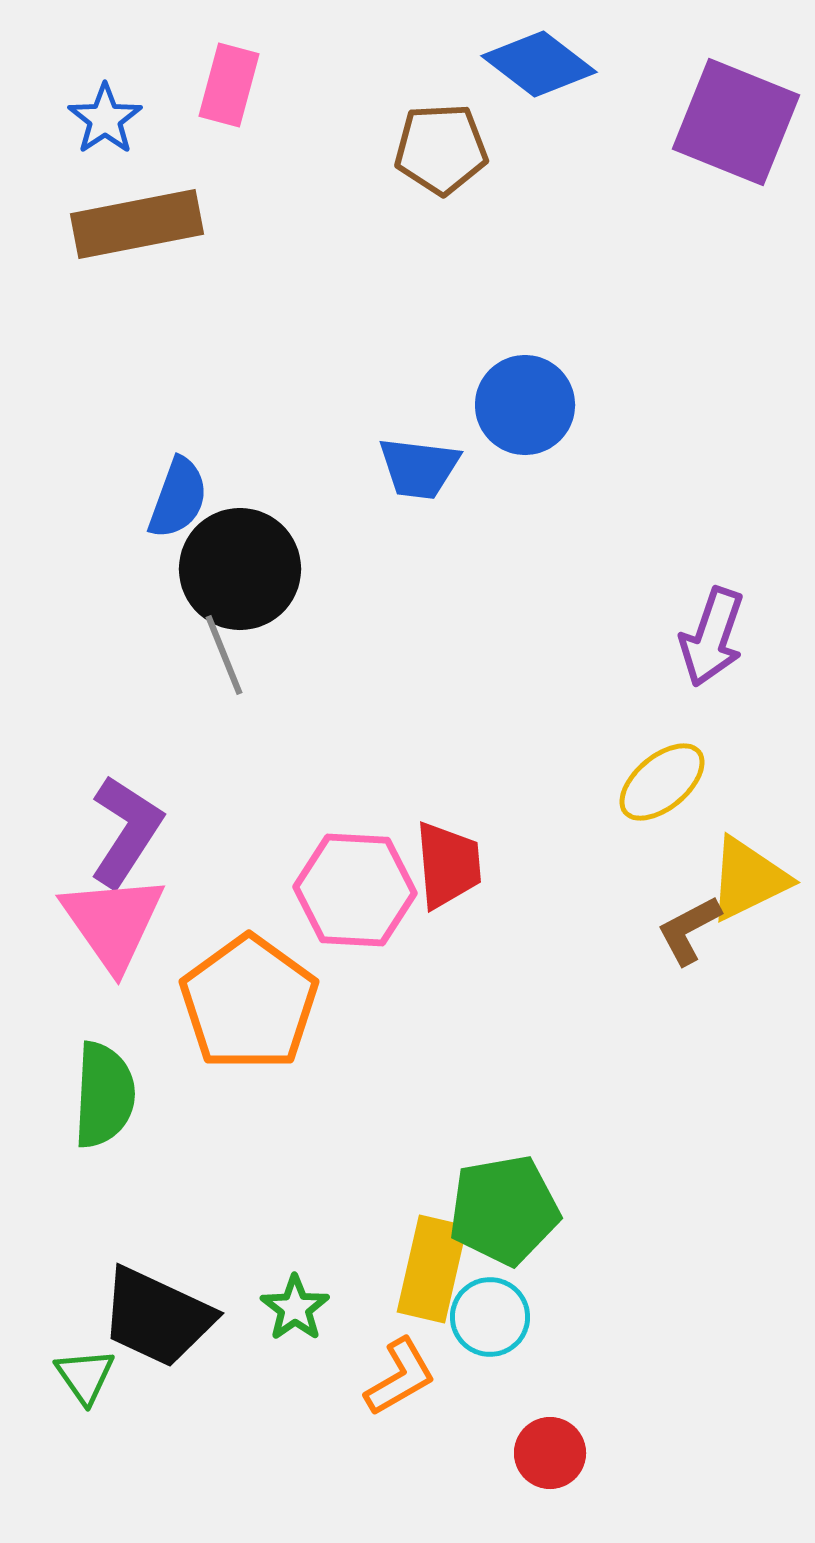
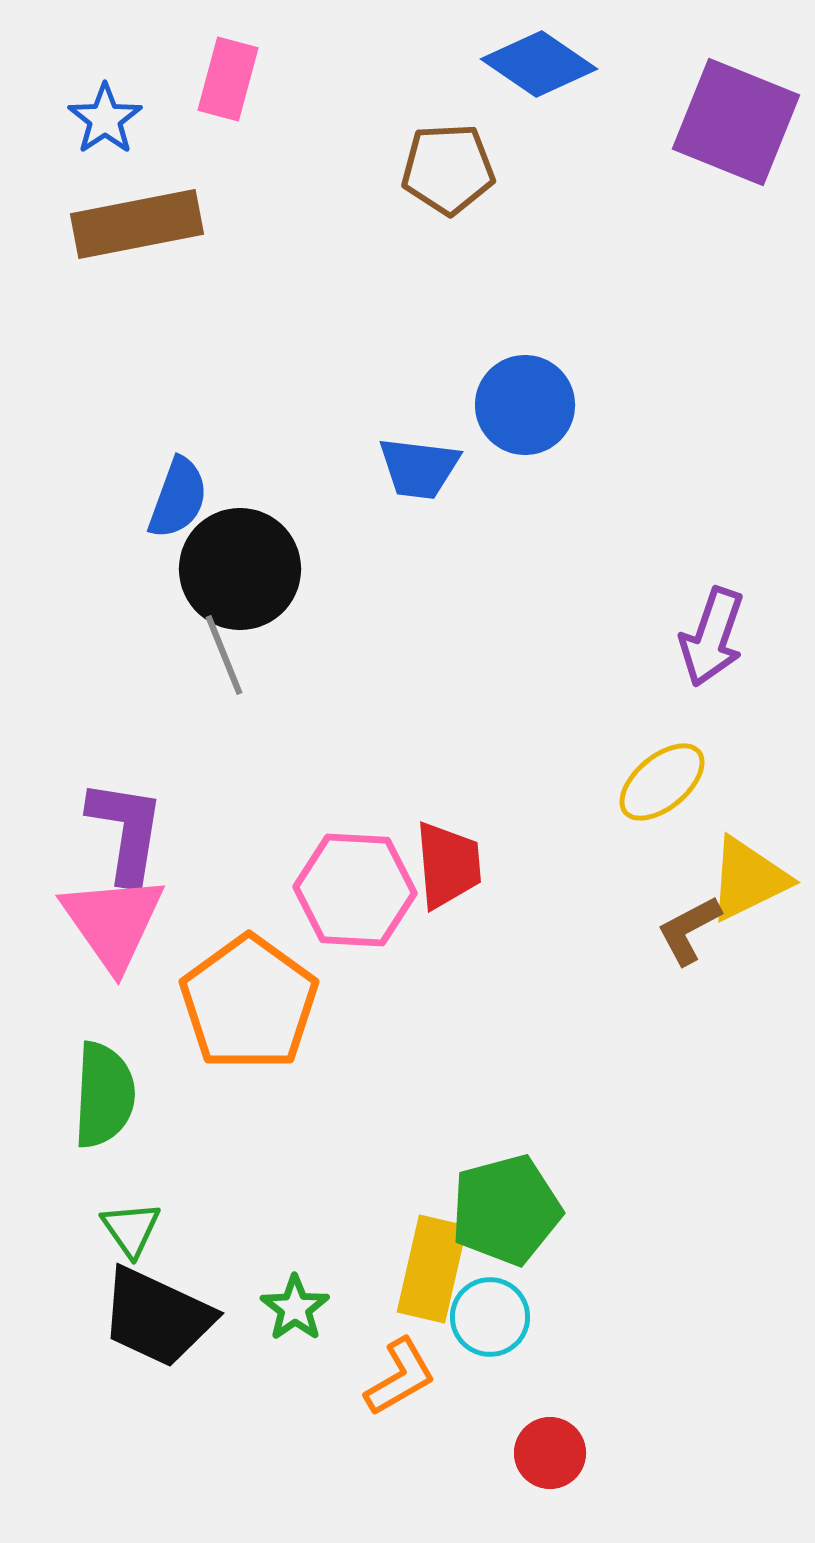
blue diamond: rotated 3 degrees counterclockwise
pink rectangle: moved 1 px left, 6 px up
brown pentagon: moved 7 px right, 20 px down
purple L-shape: rotated 24 degrees counterclockwise
green pentagon: moved 2 px right; rotated 5 degrees counterclockwise
green triangle: moved 46 px right, 147 px up
